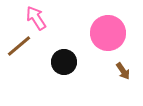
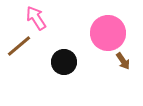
brown arrow: moved 10 px up
